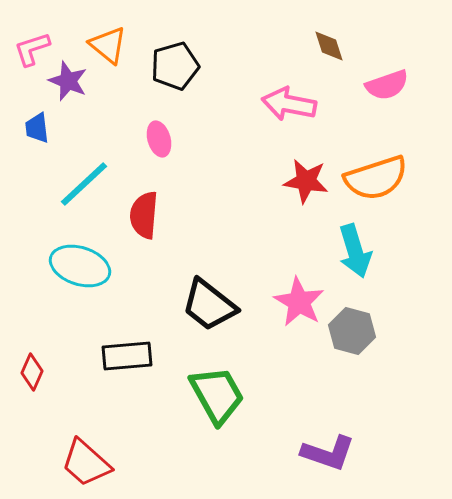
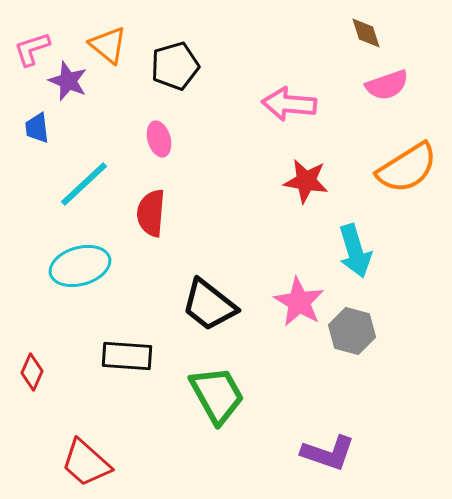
brown diamond: moved 37 px right, 13 px up
pink arrow: rotated 6 degrees counterclockwise
orange semicircle: moved 31 px right, 10 px up; rotated 14 degrees counterclockwise
red semicircle: moved 7 px right, 2 px up
cyan ellipse: rotated 34 degrees counterclockwise
black rectangle: rotated 9 degrees clockwise
